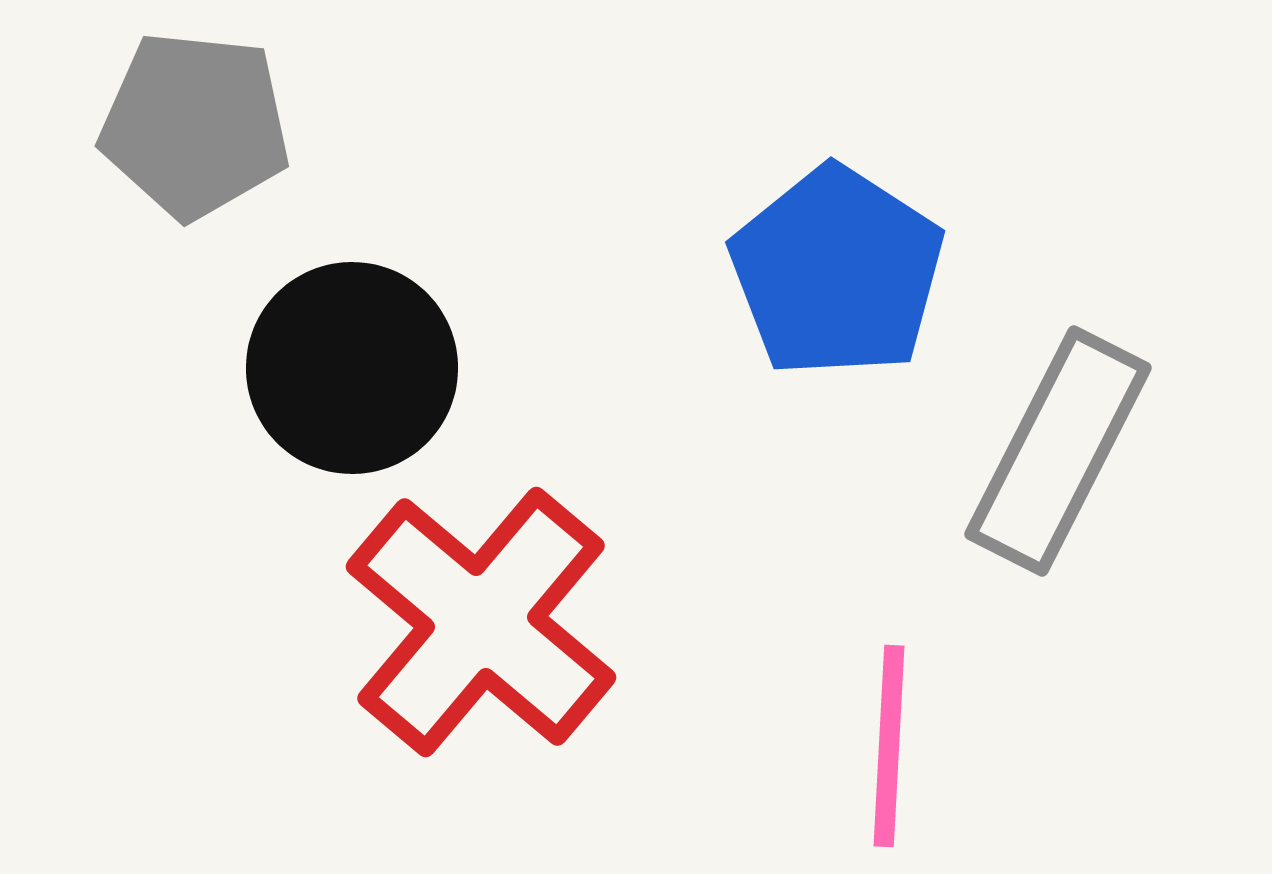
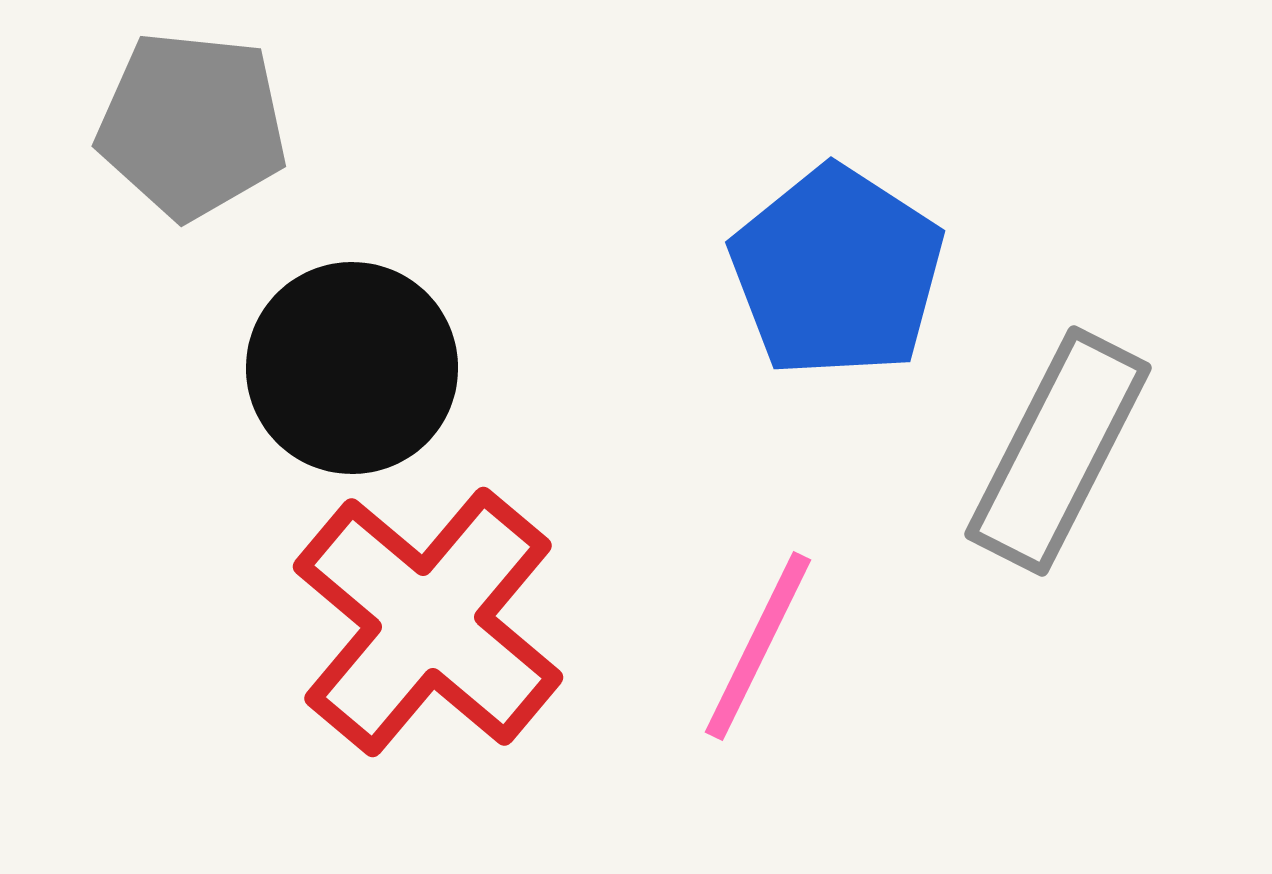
gray pentagon: moved 3 px left
red cross: moved 53 px left
pink line: moved 131 px left, 100 px up; rotated 23 degrees clockwise
